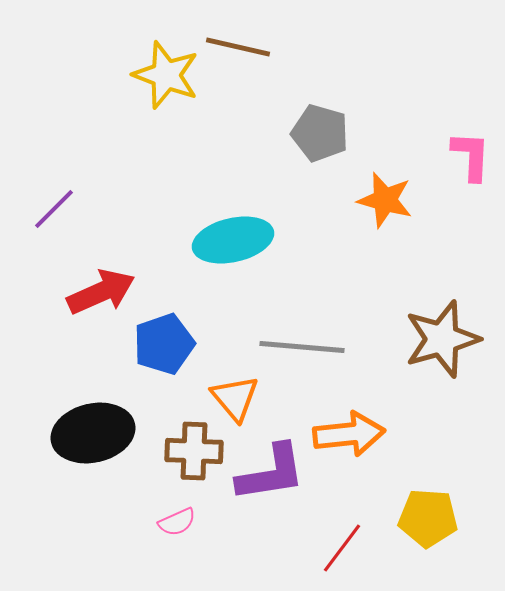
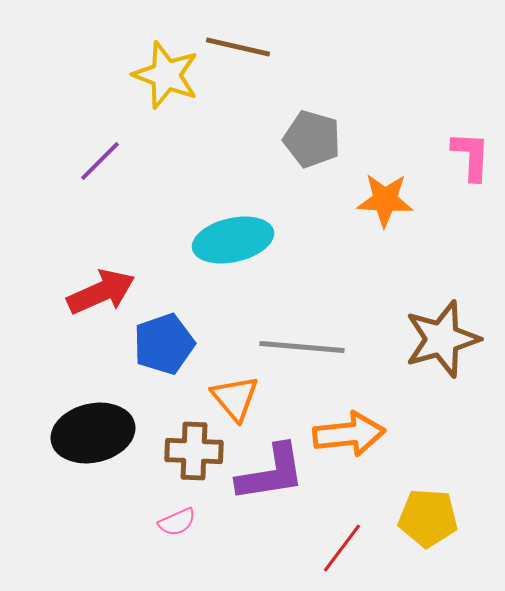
gray pentagon: moved 8 px left, 6 px down
orange star: rotated 12 degrees counterclockwise
purple line: moved 46 px right, 48 px up
